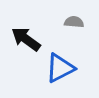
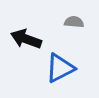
black arrow: rotated 16 degrees counterclockwise
